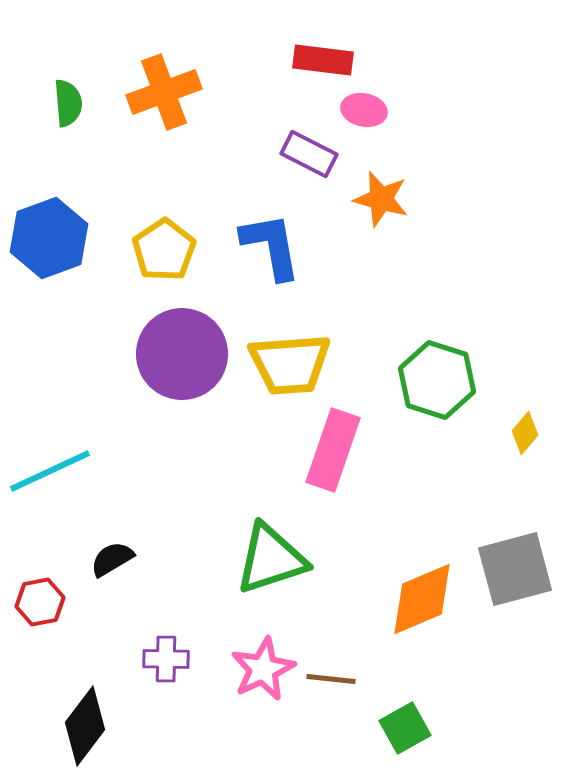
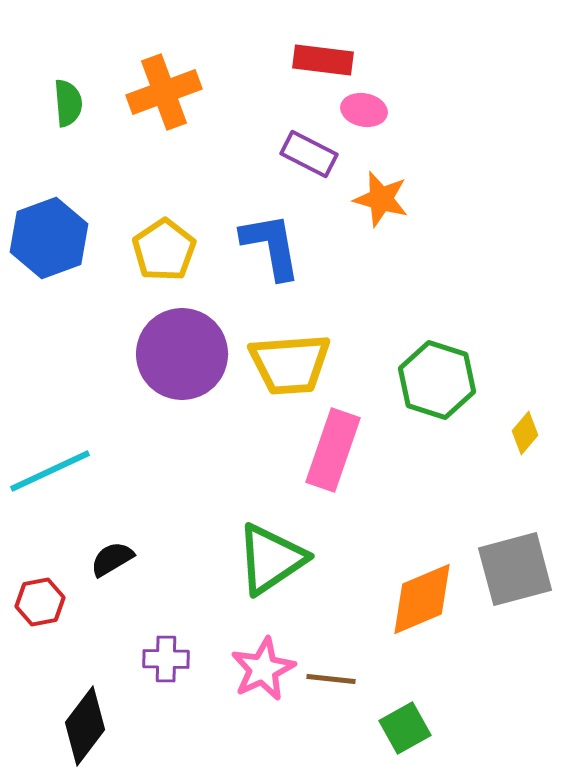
green triangle: rotated 16 degrees counterclockwise
